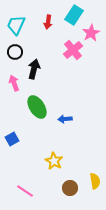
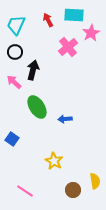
cyan rectangle: rotated 60 degrees clockwise
red arrow: moved 2 px up; rotated 144 degrees clockwise
pink cross: moved 5 px left, 3 px up
black arrow: moved 1 px left, 1 px down
pink arrow: moved 1 px up; rotated 28 degrees counterclockwise
blue square: rotated 24 degrees counterclockwise
brown circle: moved 3 px right, 2 px down
